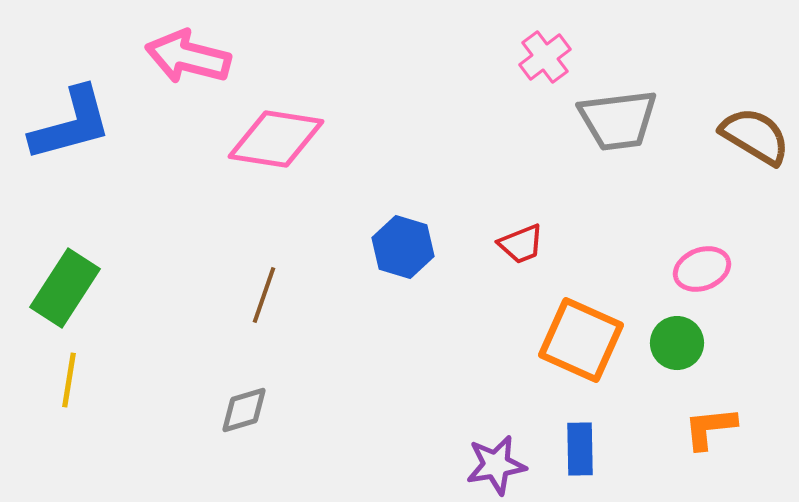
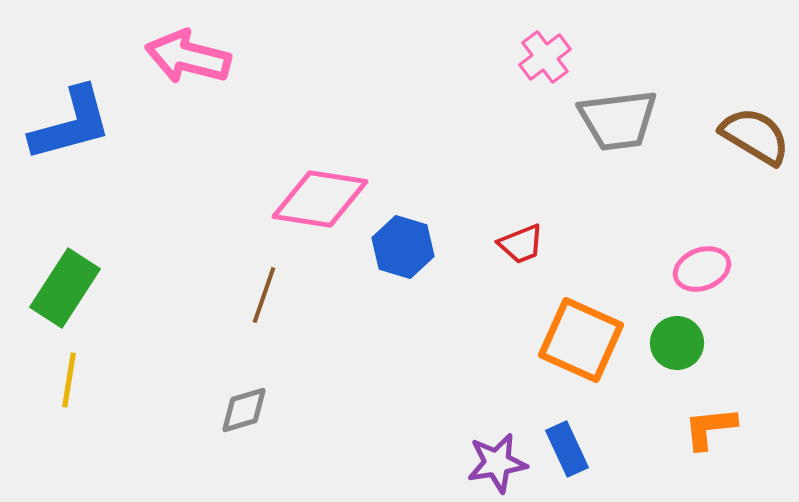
pink diamond: moved 44 px right, 60 px down
blue rectangle: moved 13 px left; rotated 24 degrees counterclockwise
purple star: moved 1 px right, 2 px up
